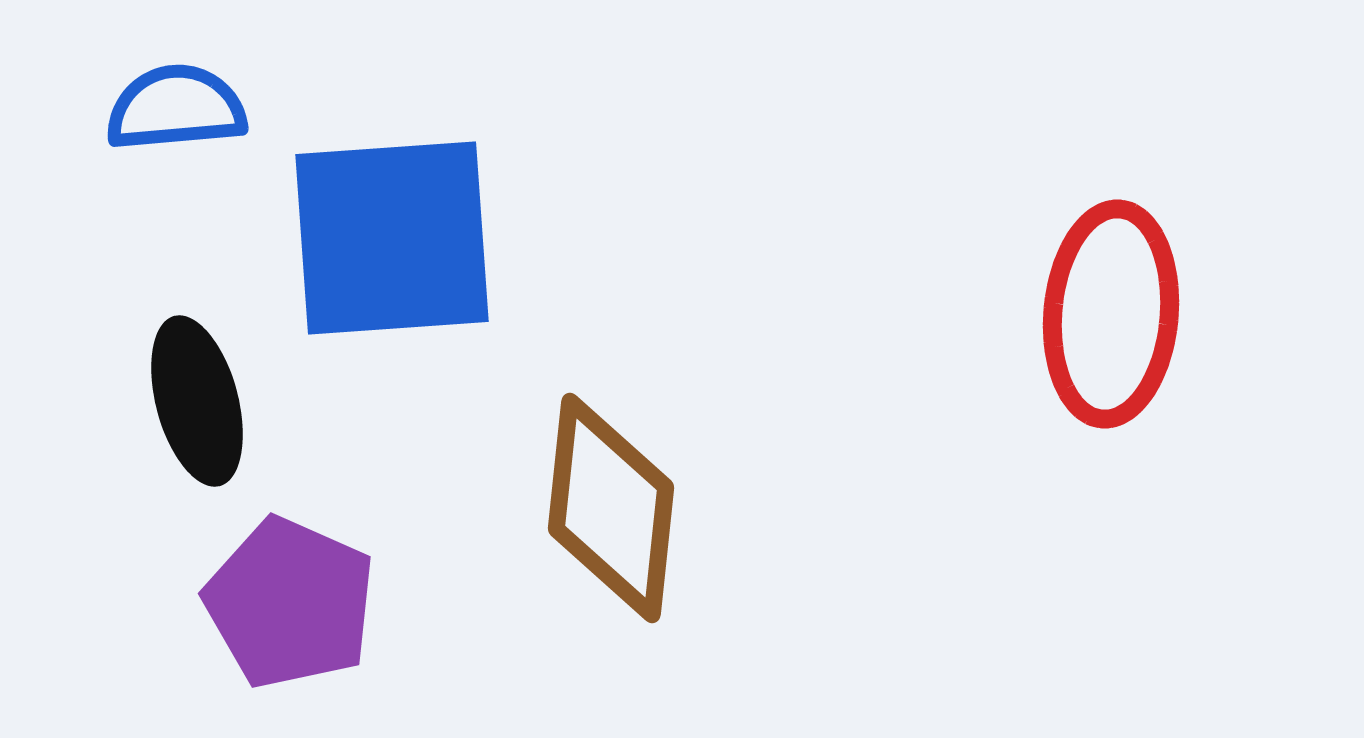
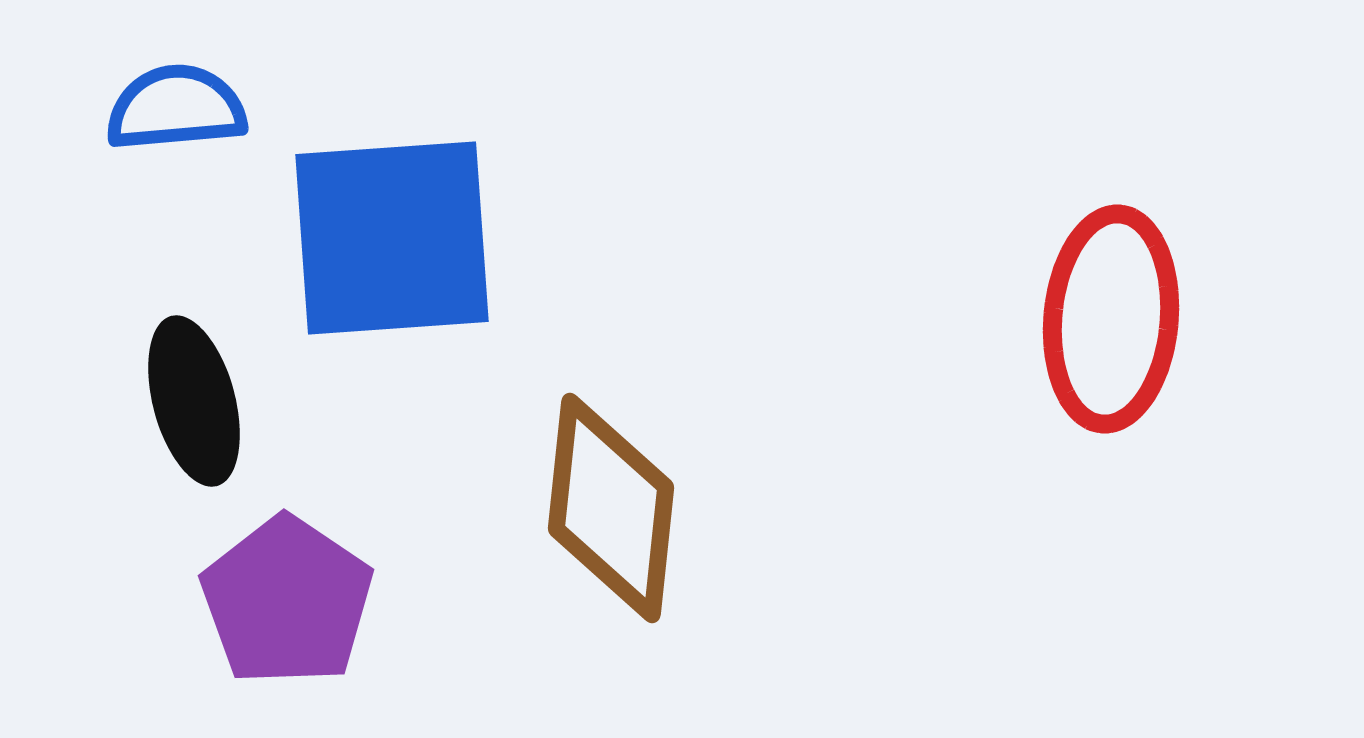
red ellipse: moved 5 px down
black ellipse: moved 3 px left
purple pentagon: moved 3 px left, 2 px up; rotated 10 degrees clockwise
